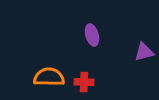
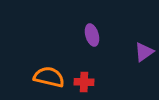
purple triangle: rotated 20 degrees counterclockwise
orange semicircle: rotated 12 degrees clockwise
